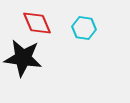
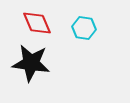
black star: moved 8 px right, 5 px down
